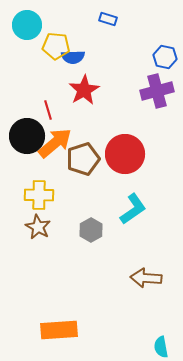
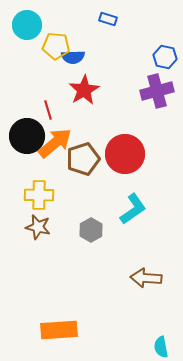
brown star: rotated 15 degrees counterclockwise
